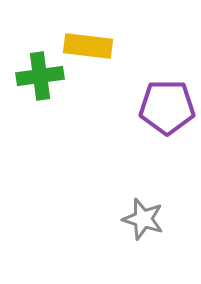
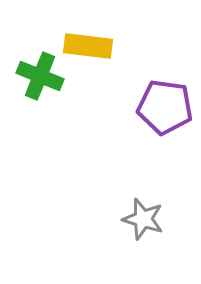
green cross: rotated 30 degrees clockwise
purple pentagon: moved 2 px left; rotated 8 degrees clockwise
